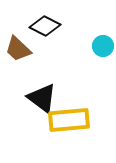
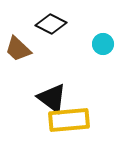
black diamond: moved 6 px right, 2 px up
cyan circle: moved 2 px up
black triangle: moved 10 px right
